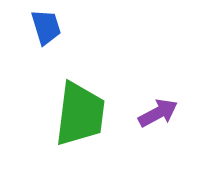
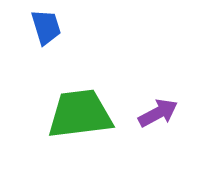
green trapezoid: rotated 104 degrees counterclockwise
